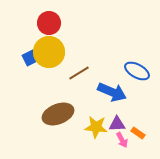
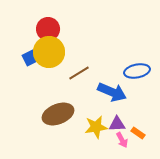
red circle: moved 1 px left, 6 px down
blue ellipse: rotated 40 degrees counterclockwise
yellow star: rotated 15 degrees counterclockwise
